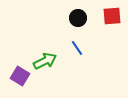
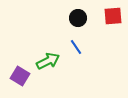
red square: moved 1 px right
blue line: moved 1 px left, 1 px up
green arrow: moved 3 px right
